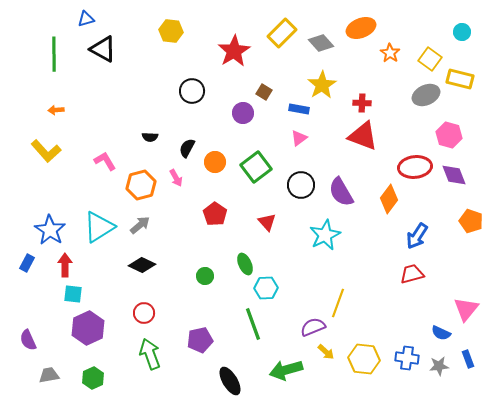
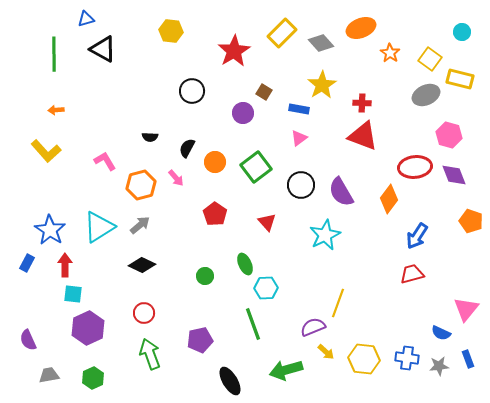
pink arrow at (176, 178): rotated 12 degrees counterclockwise
